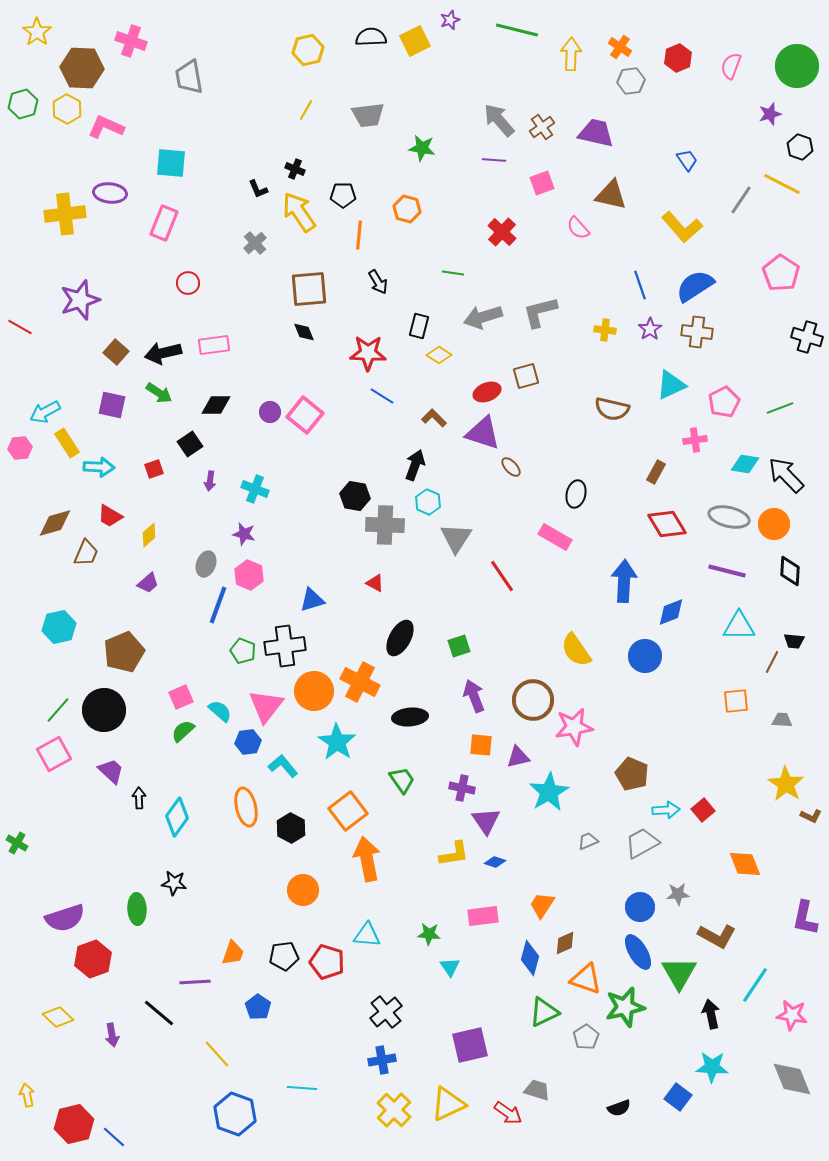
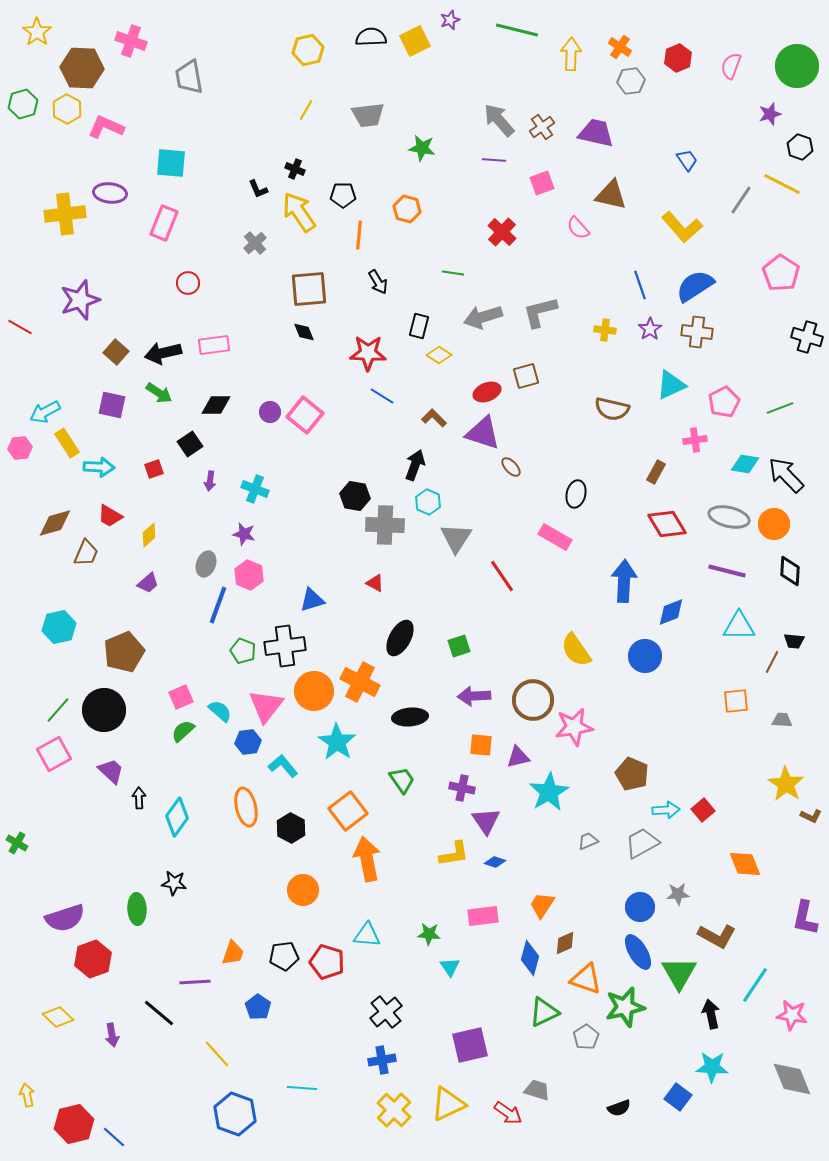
purple arrow at (474, 696): rotated 72 degrees counterclockwise
